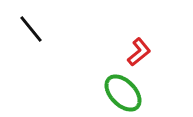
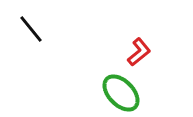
green ellipse: moved 2 px left
